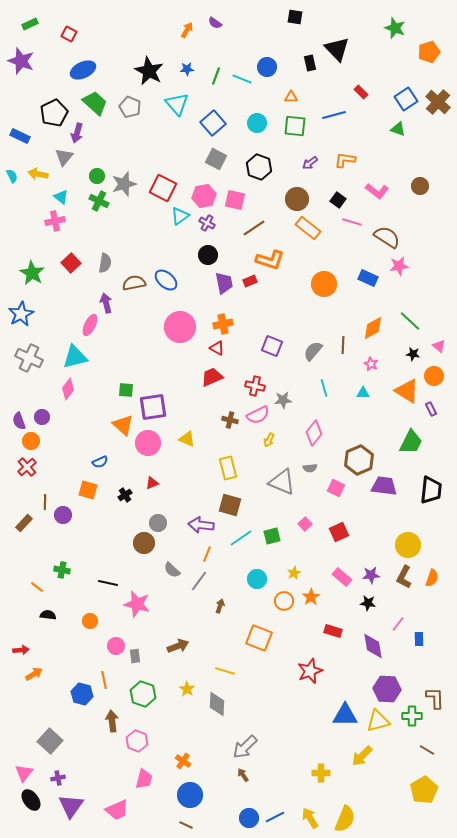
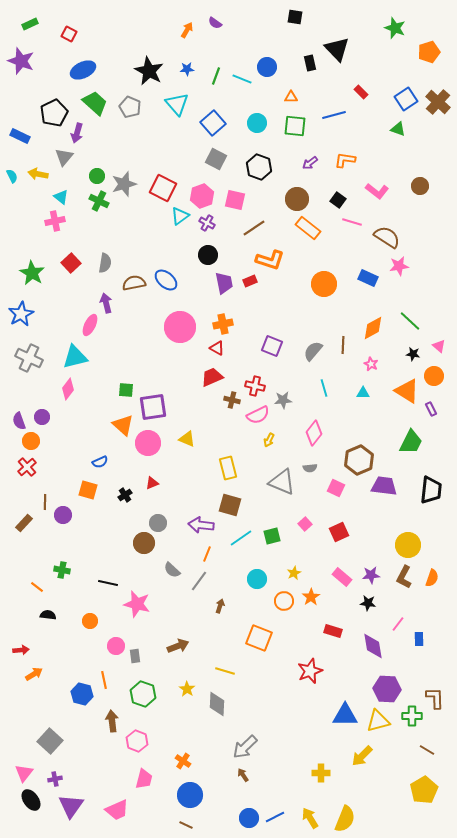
pink hexagon at (204, 196): moved 2 px left; rotated 10 degrees counterclockwise
brown cross at (230, 420): moved 2 px right, 20 px up
purple cross at (58, 778): moved 3 px left, 1 px down
